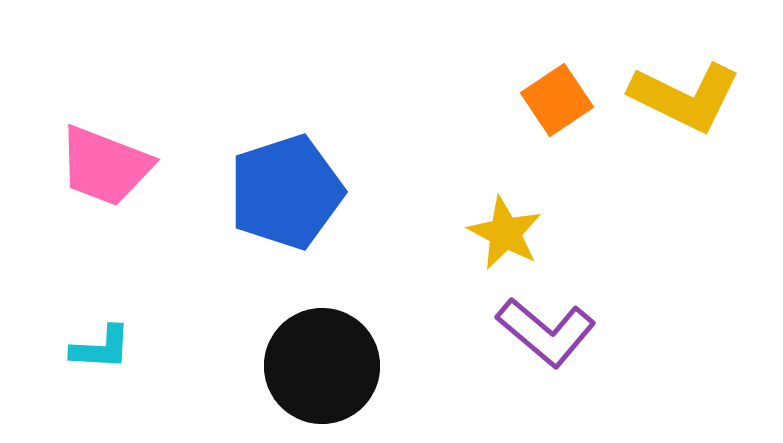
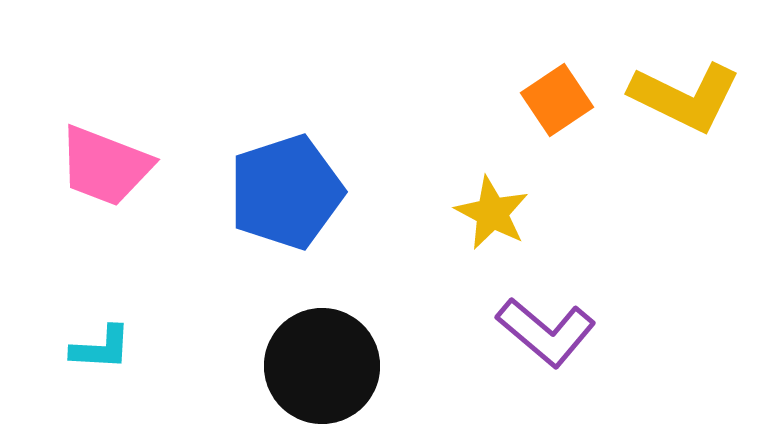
yellow star: moved 13 px left, 20 px up
